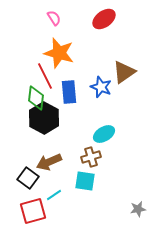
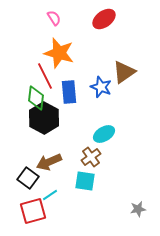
brown cross: rotated 18 degrees counterclockwise
cyan line: moved 4 px left
